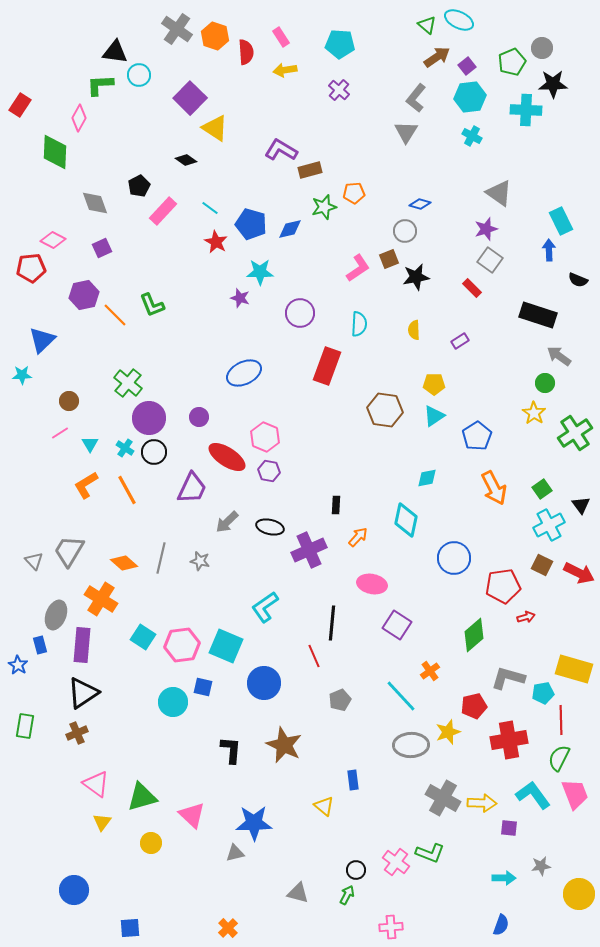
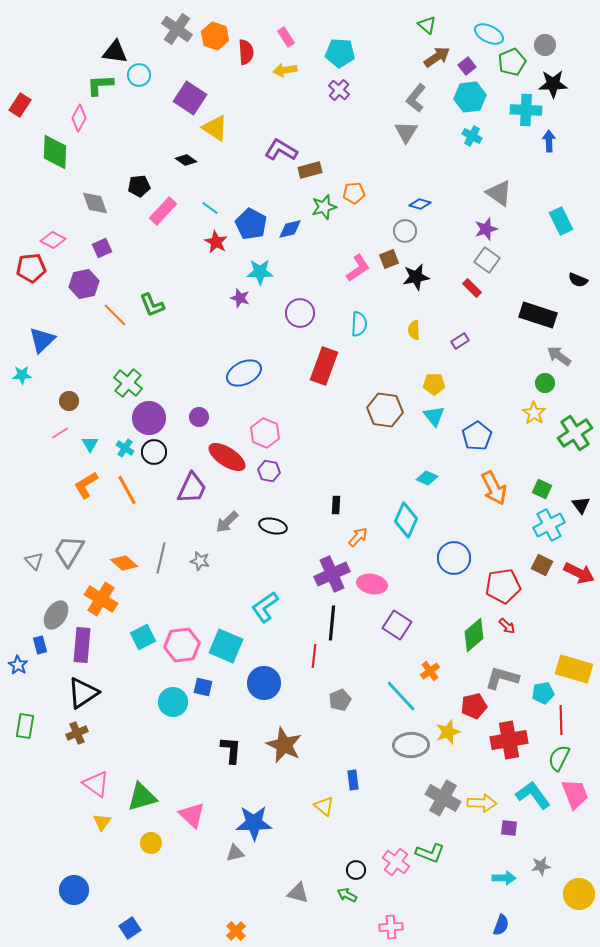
cyan ellipse at (459, 20): moved 30 px right, 14 px down
pink rectangle at (281, 37): moved 5 px right
cyan pentagon at (340, 44): moved 9 px down
gray circle at (542, 48): moved 3 px right, 3 px up
purple square at (190, 98): rotated 12 degrees counterclockwise
black pentagon at (139, 186): rotated 20 degrees clockwise
blue pentagon at (251, 224): rotated 12 degrees clockwise
blue arrow at (549, 250): moved 109 px up
gray square at (490, 260): moved 3 px left
purple hexagon at (84, 295): moved 11 px up
red rectangle at (327, 366): moved 3 px left
cyan triangle at (434, 416): rotated 35 degrees counterclockwise
pink hexagon at (265, 437): moved 4 px up
cyan diamond at (427, 478): rotated 35 degrees clockwise
green square at (542, 489): rotated 30 degrees counterclockwise
cyan diamond at (406, 520): rotated 12 degrees clockwise
black ellipse at (270, 527): moved 3 px right, 1 px up
purple cross at (309, 550): moved 23 px right, 24 px down
gray ellipse at (56, 615): rotated 12 degrees clockwise
red arrow at (526, 617): moved 19 px left, 9 px down; rotated 60 degrees clockwise
cyan square at (143, 637): rotated 30 degrees clockwise
red line at (314, 656): rotated 30 degrees clockwise
gray L-shape at (508, 678): moved 6 px left
green arrow at (347, 895): rotated 90 degrees counterclockwise
blue square at (130, 928): rotated 30 degrees counterclockwise
orange cross at (228, 928): moved 8 px right, 3 px down
